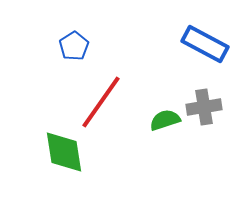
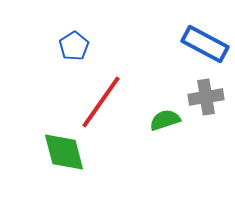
gray cross: moved 2 px right, 10 px up
green diamond: rotated 6 degrees counterclockwise
